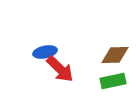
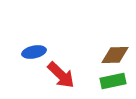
blue ellipse: moved 11 px left
red arrow: moved 1 px right, 6 px down
